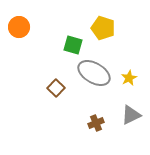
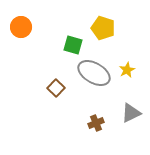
orange circle: moved 2 px right
yellow star: moved 2 px left, 8 px up
gray triangle: moved 2 px up
